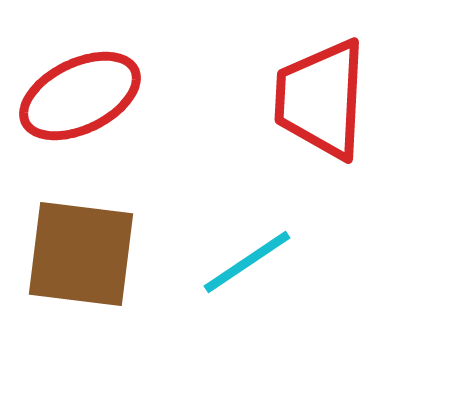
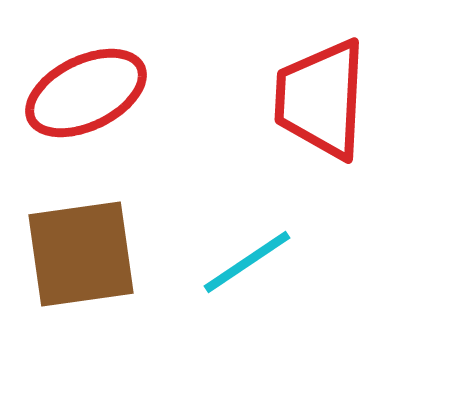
red ellipse: moved 6 px right, 3 px up
brown square: rotated 15 degrees counterclockwise
